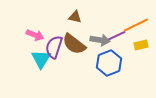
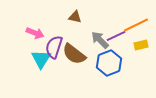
pink arrow: moved 2 px up
gray arrow: rotated 144 degrees counterclockwise
brown semicircle: moved 10 px down
